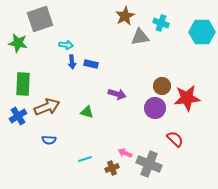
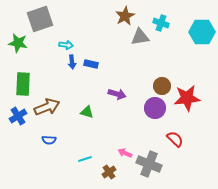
brown cross: moved 3 px left, 4 px down; rotated 16 degrees counterclockwise
